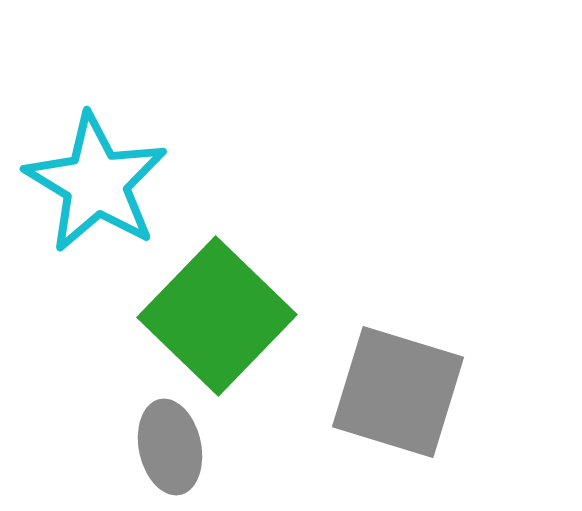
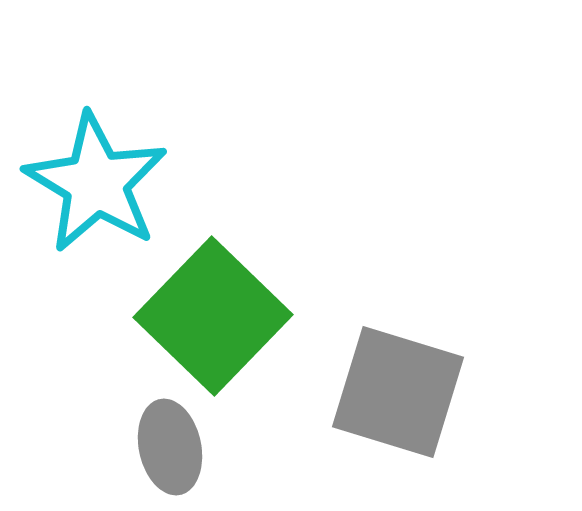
green square: moved 4 px left
